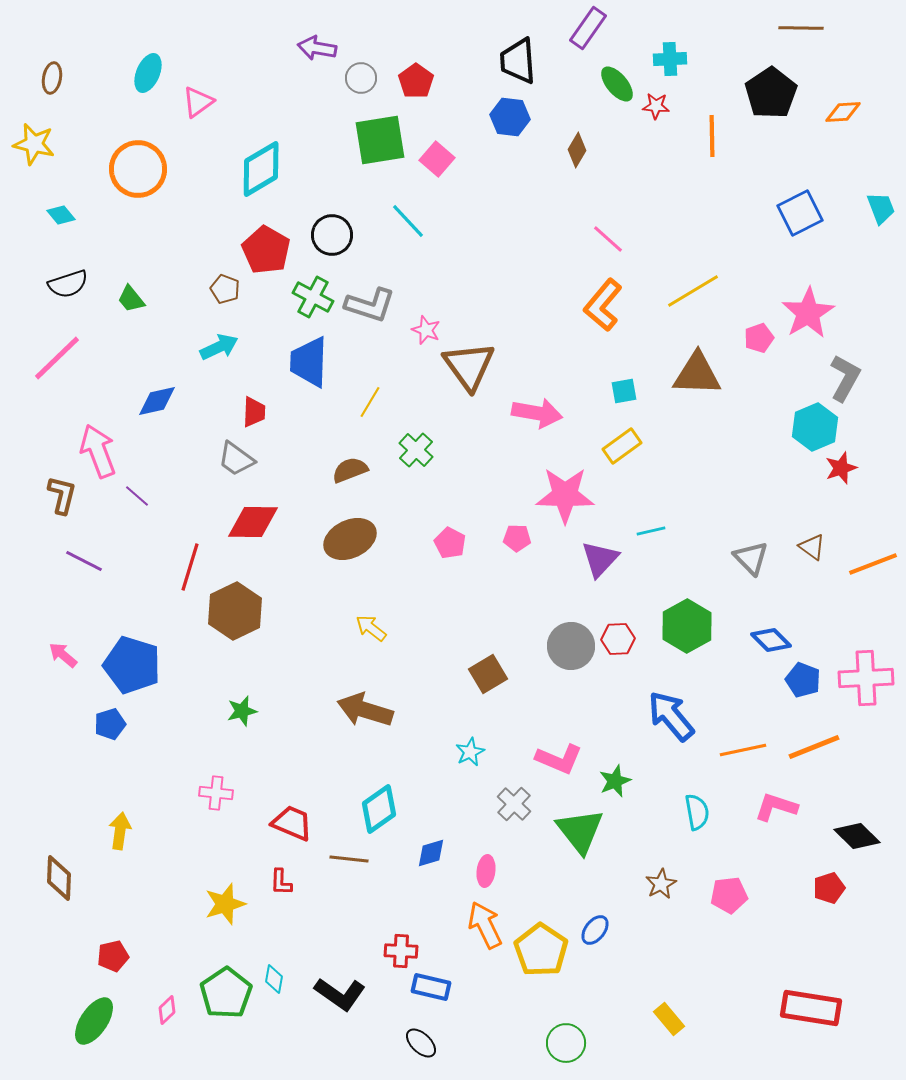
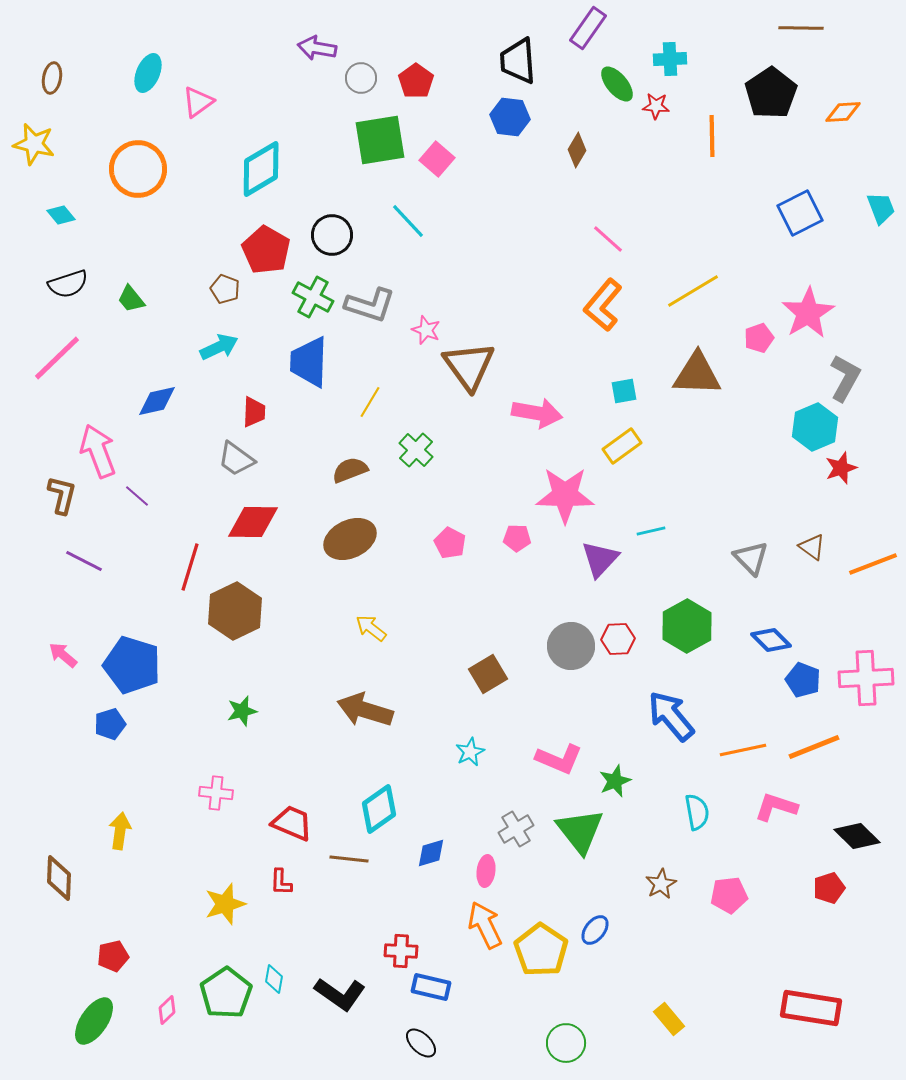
gray cross at (514, 804): moved 2 px right, 25 px down; rotated 16 degrees clockwise
